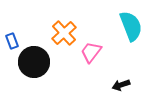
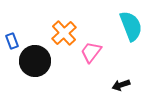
black circle: moved 1 px right, 1 px up
